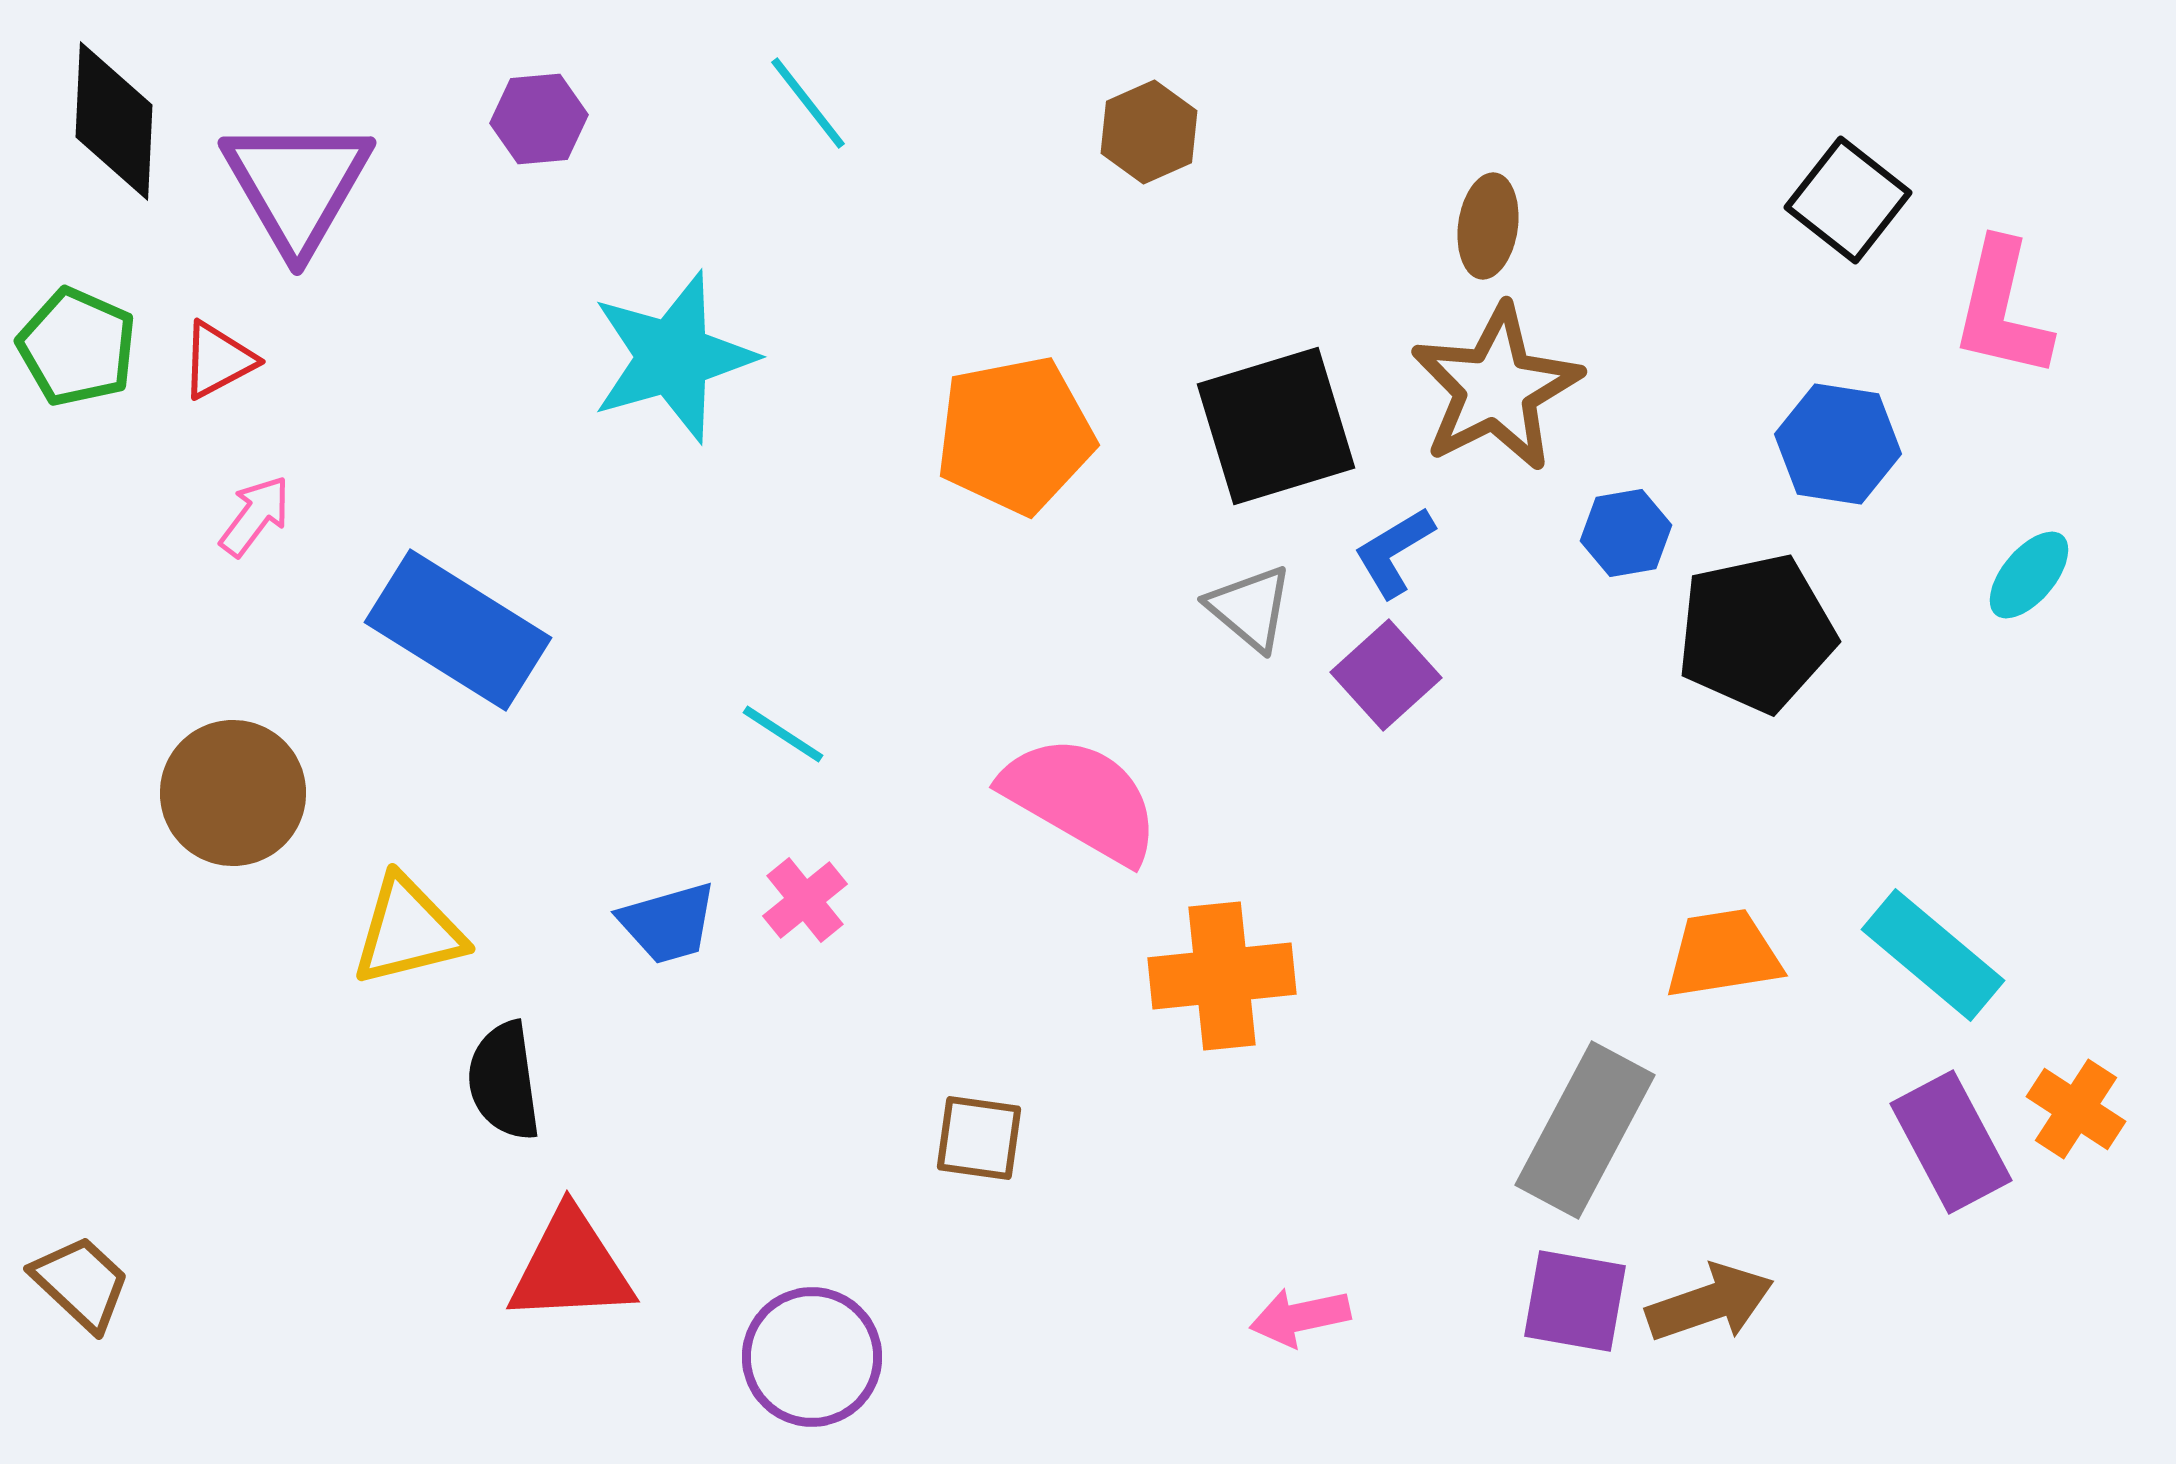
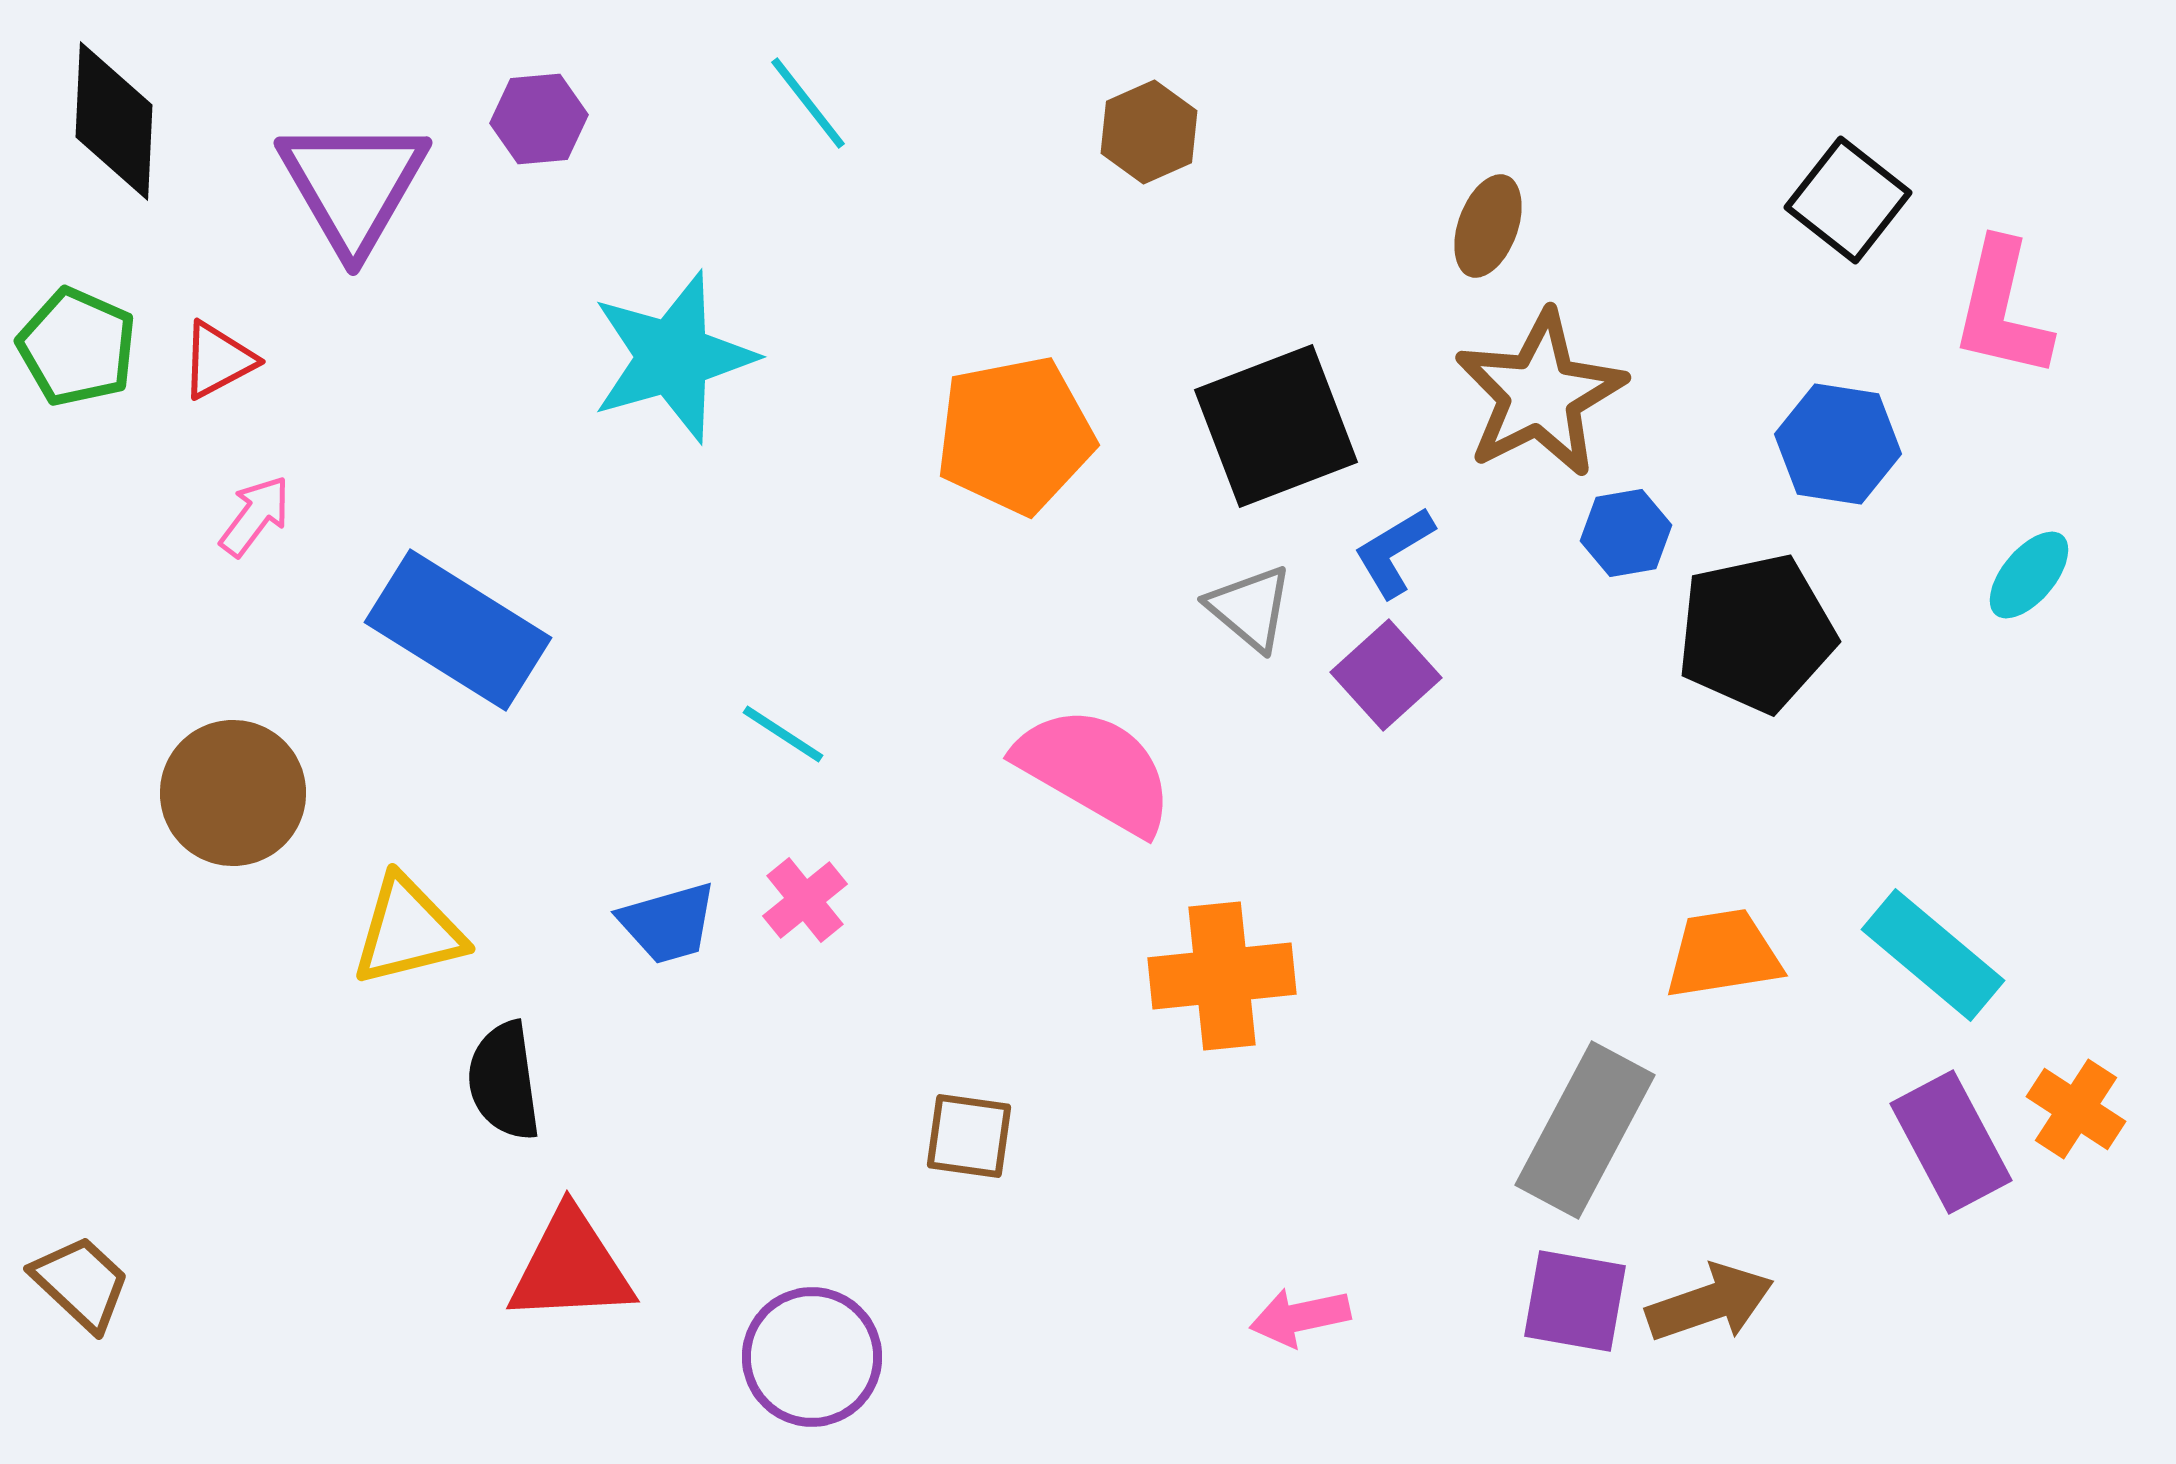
purple triangle at (297, 185): moved 56 px right
brown ellipse at (1488, 226): rotated 12 degrees clockwise
brown star at (1496, 388): moved 44 px right, 6 px down
black square at (1276, 426): rotated 4 degrees counterclockwise
pink semicircle at (1081, 799): moved 14 px right, 29 px up
brown square at (979, 1138): moved 10 px left, 2 px up
